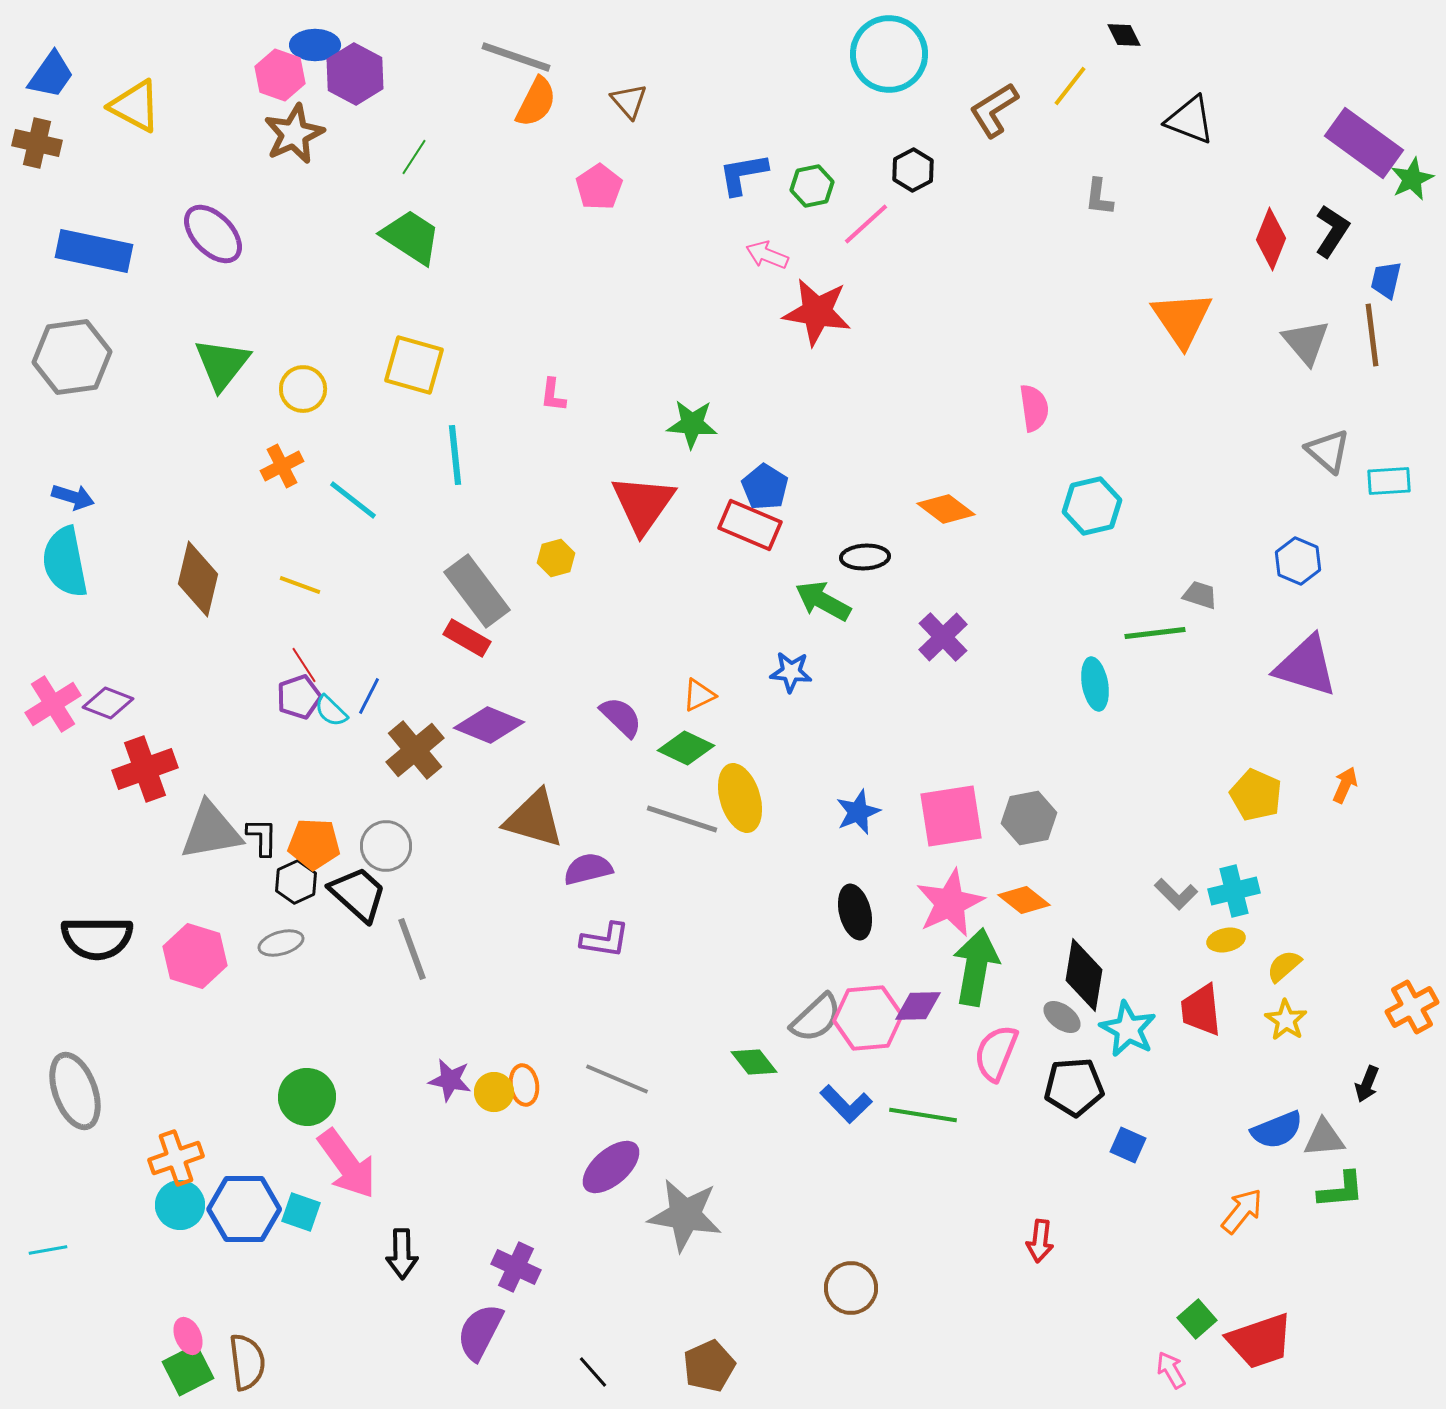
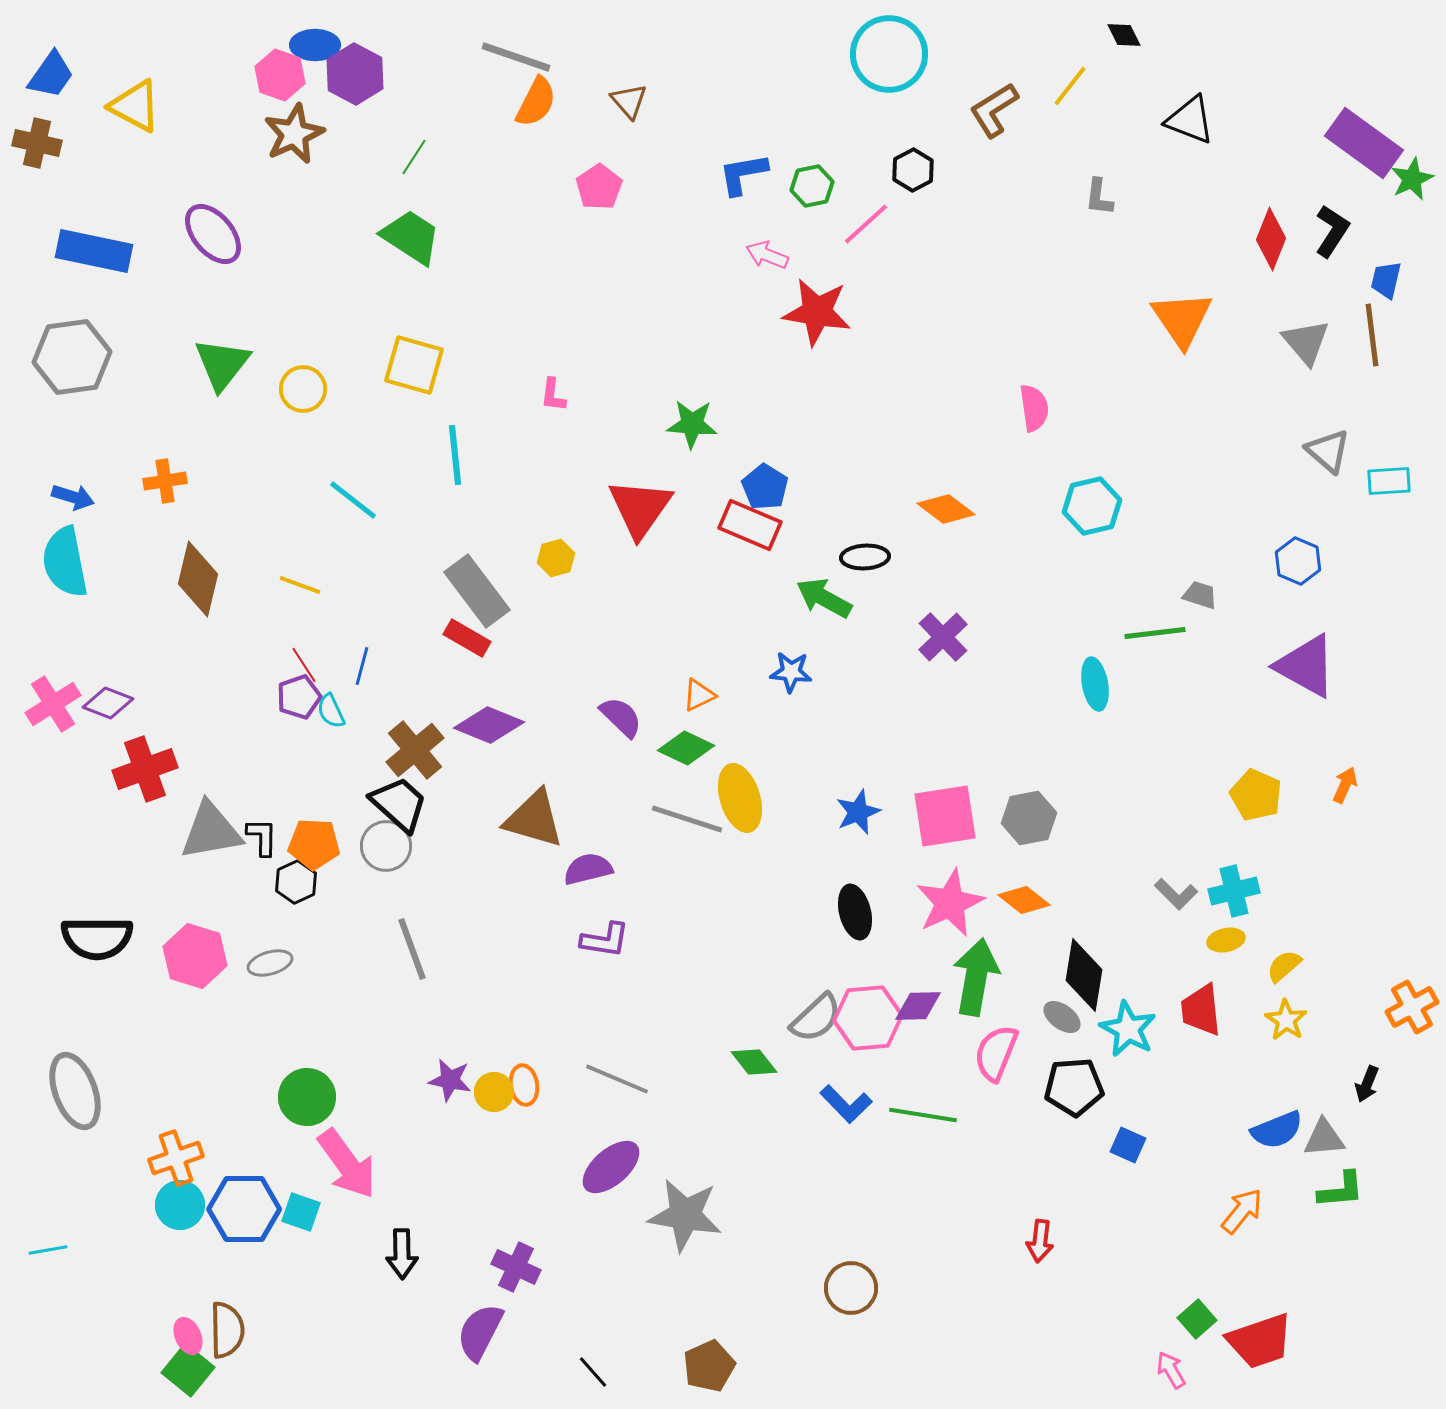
purple ellipse at (213, 234): rotated 4 degrees clockwise
orange cross at (282, 466): moved 117 px left, 15 px down; rotated 18 degrees clockwise
red triangle at (643, 504): moved 3 px left, 4 px down
green arrow at (823, 601): moved 1 px right, 3 px up
purple triangle at (1306, 666): rotated 12 degrees clockwise
blue line at (369, 696): moved 7 px left, 30 px up; rotated 12 degrees counterclockwise
cyan semicircle at (331, 711): rotated 21 degrees clockwise
pink square at (951, 816): moved 6 px left
gray line at (682, 819): moved 5 px right
black trapezoid at (358, 894): moved 41 px right, 90 px up
gray ellipse at (281, 943): moved 11 px left, 20 px down
green arrow at (976, 967): moved 10 px down
brown semicircle at (247, 1362): moved 20 px left, 32 px up; rotated 6 degrees clockwise
green square at (188, 1370): rotated 24 degrees counterclockwise
